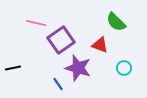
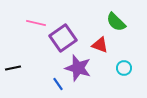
purple square: moved 2 px right, 2 px up
